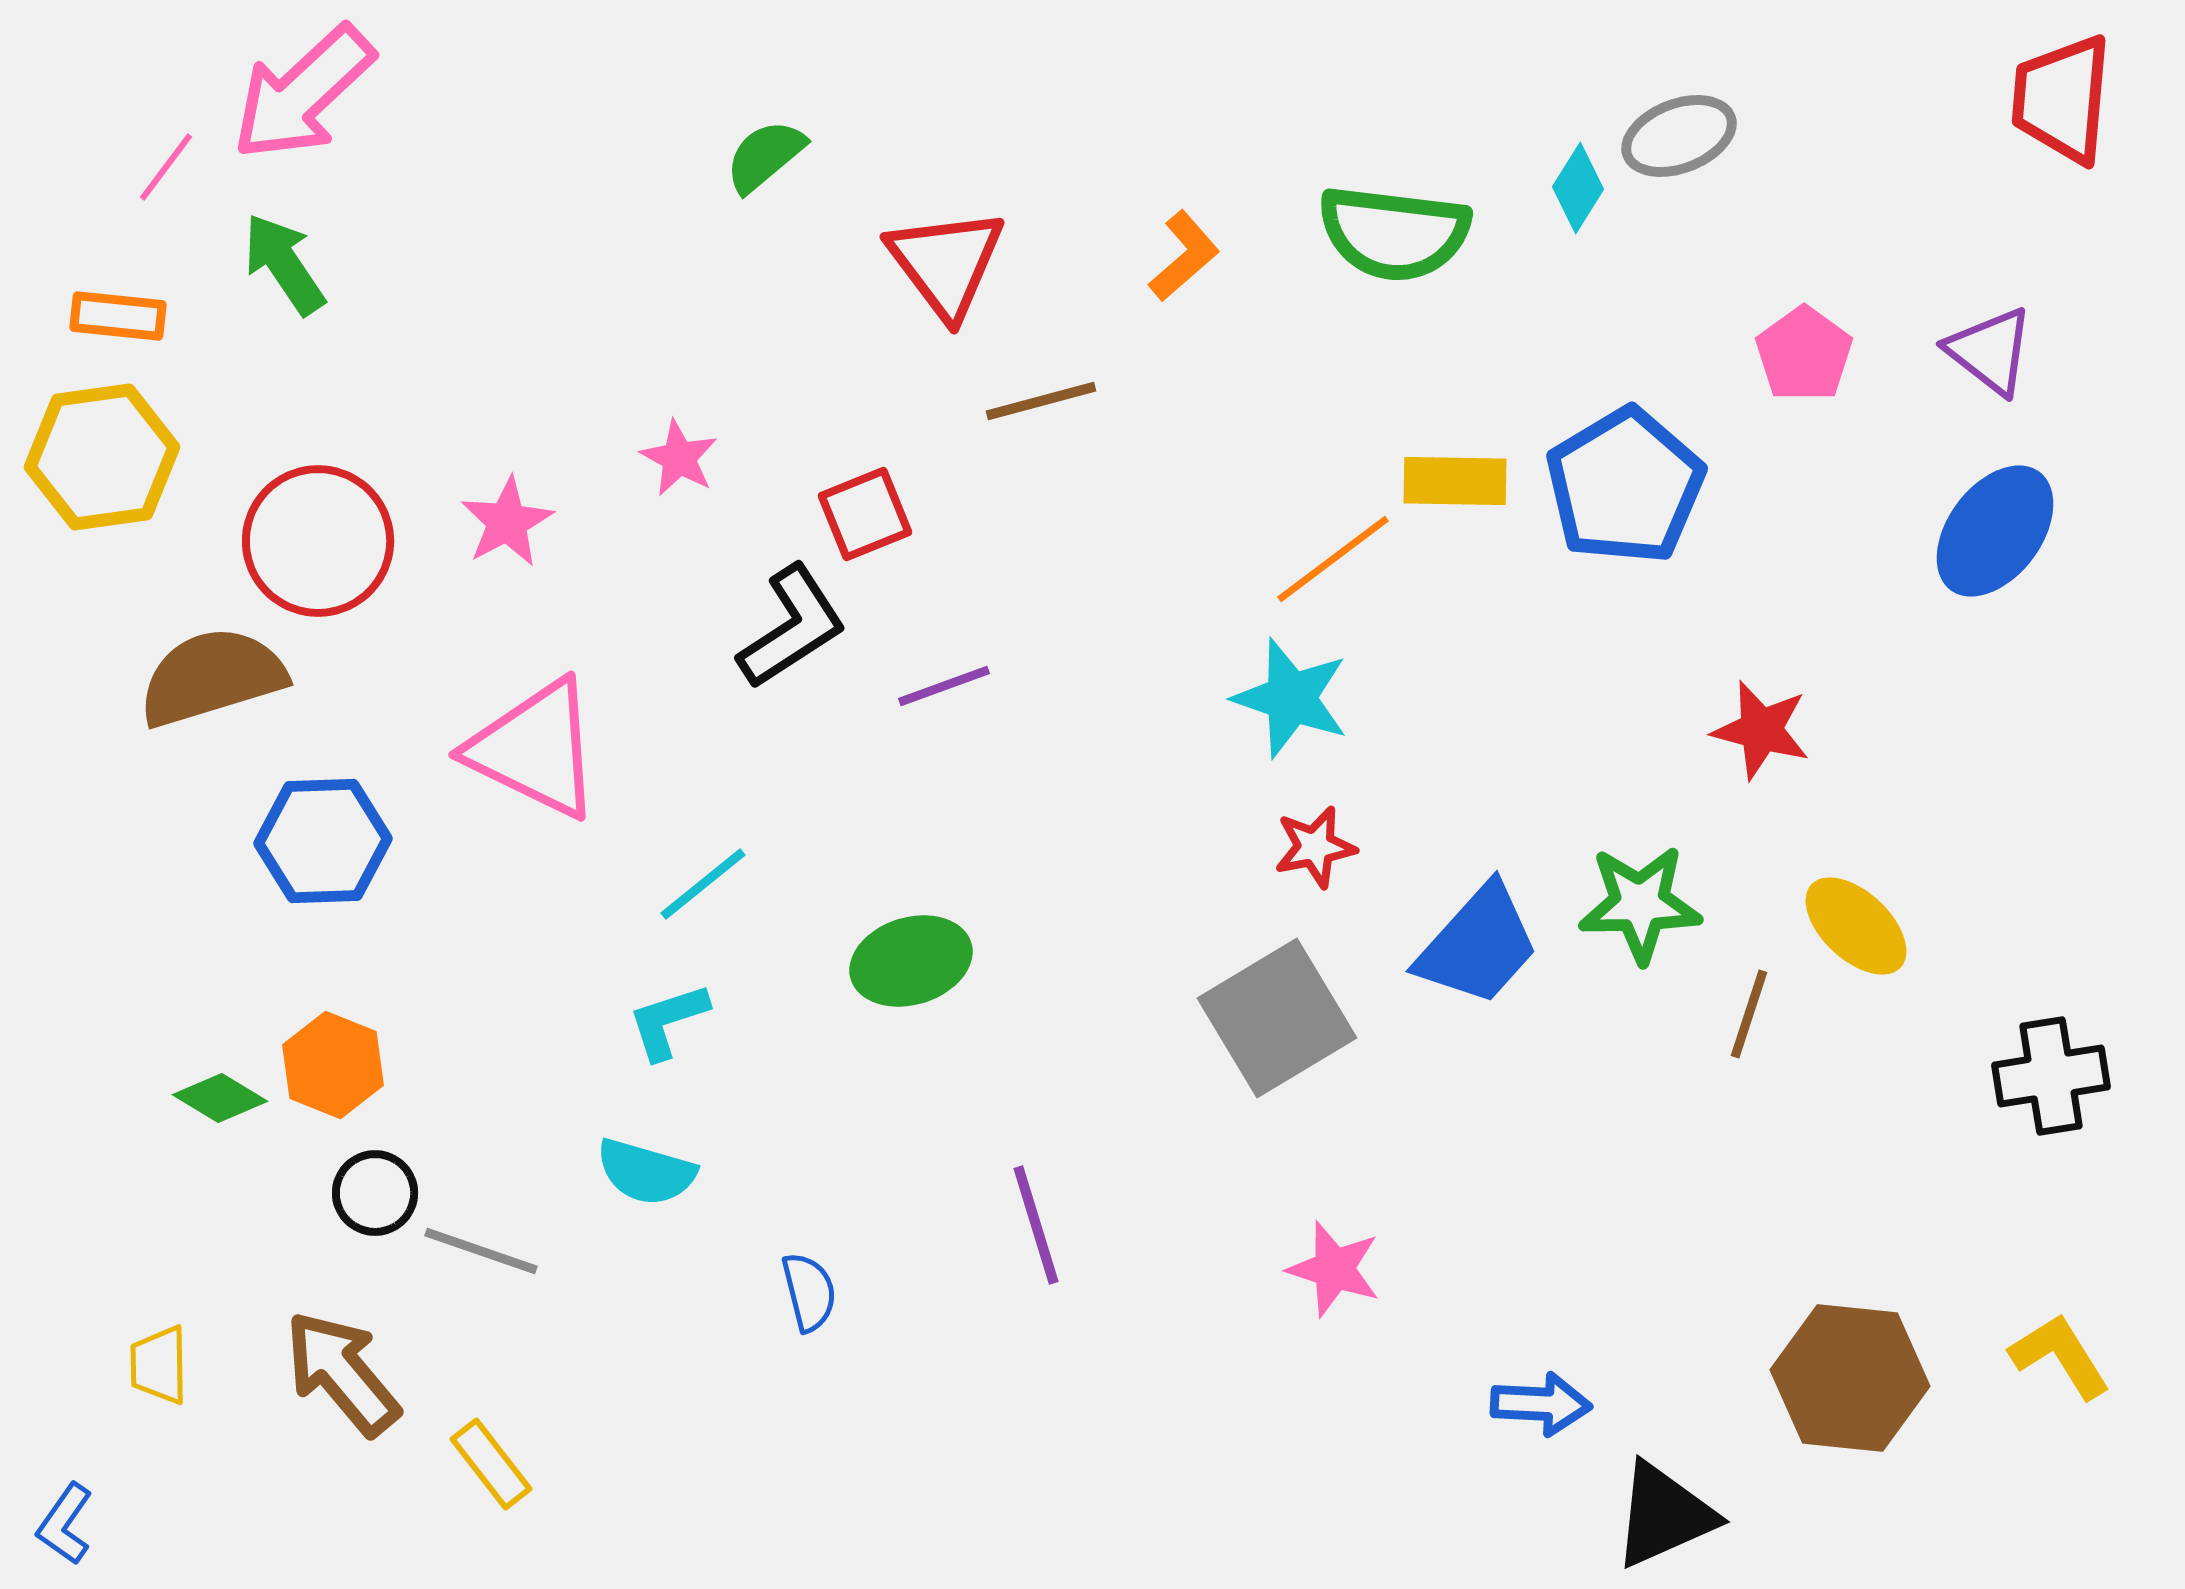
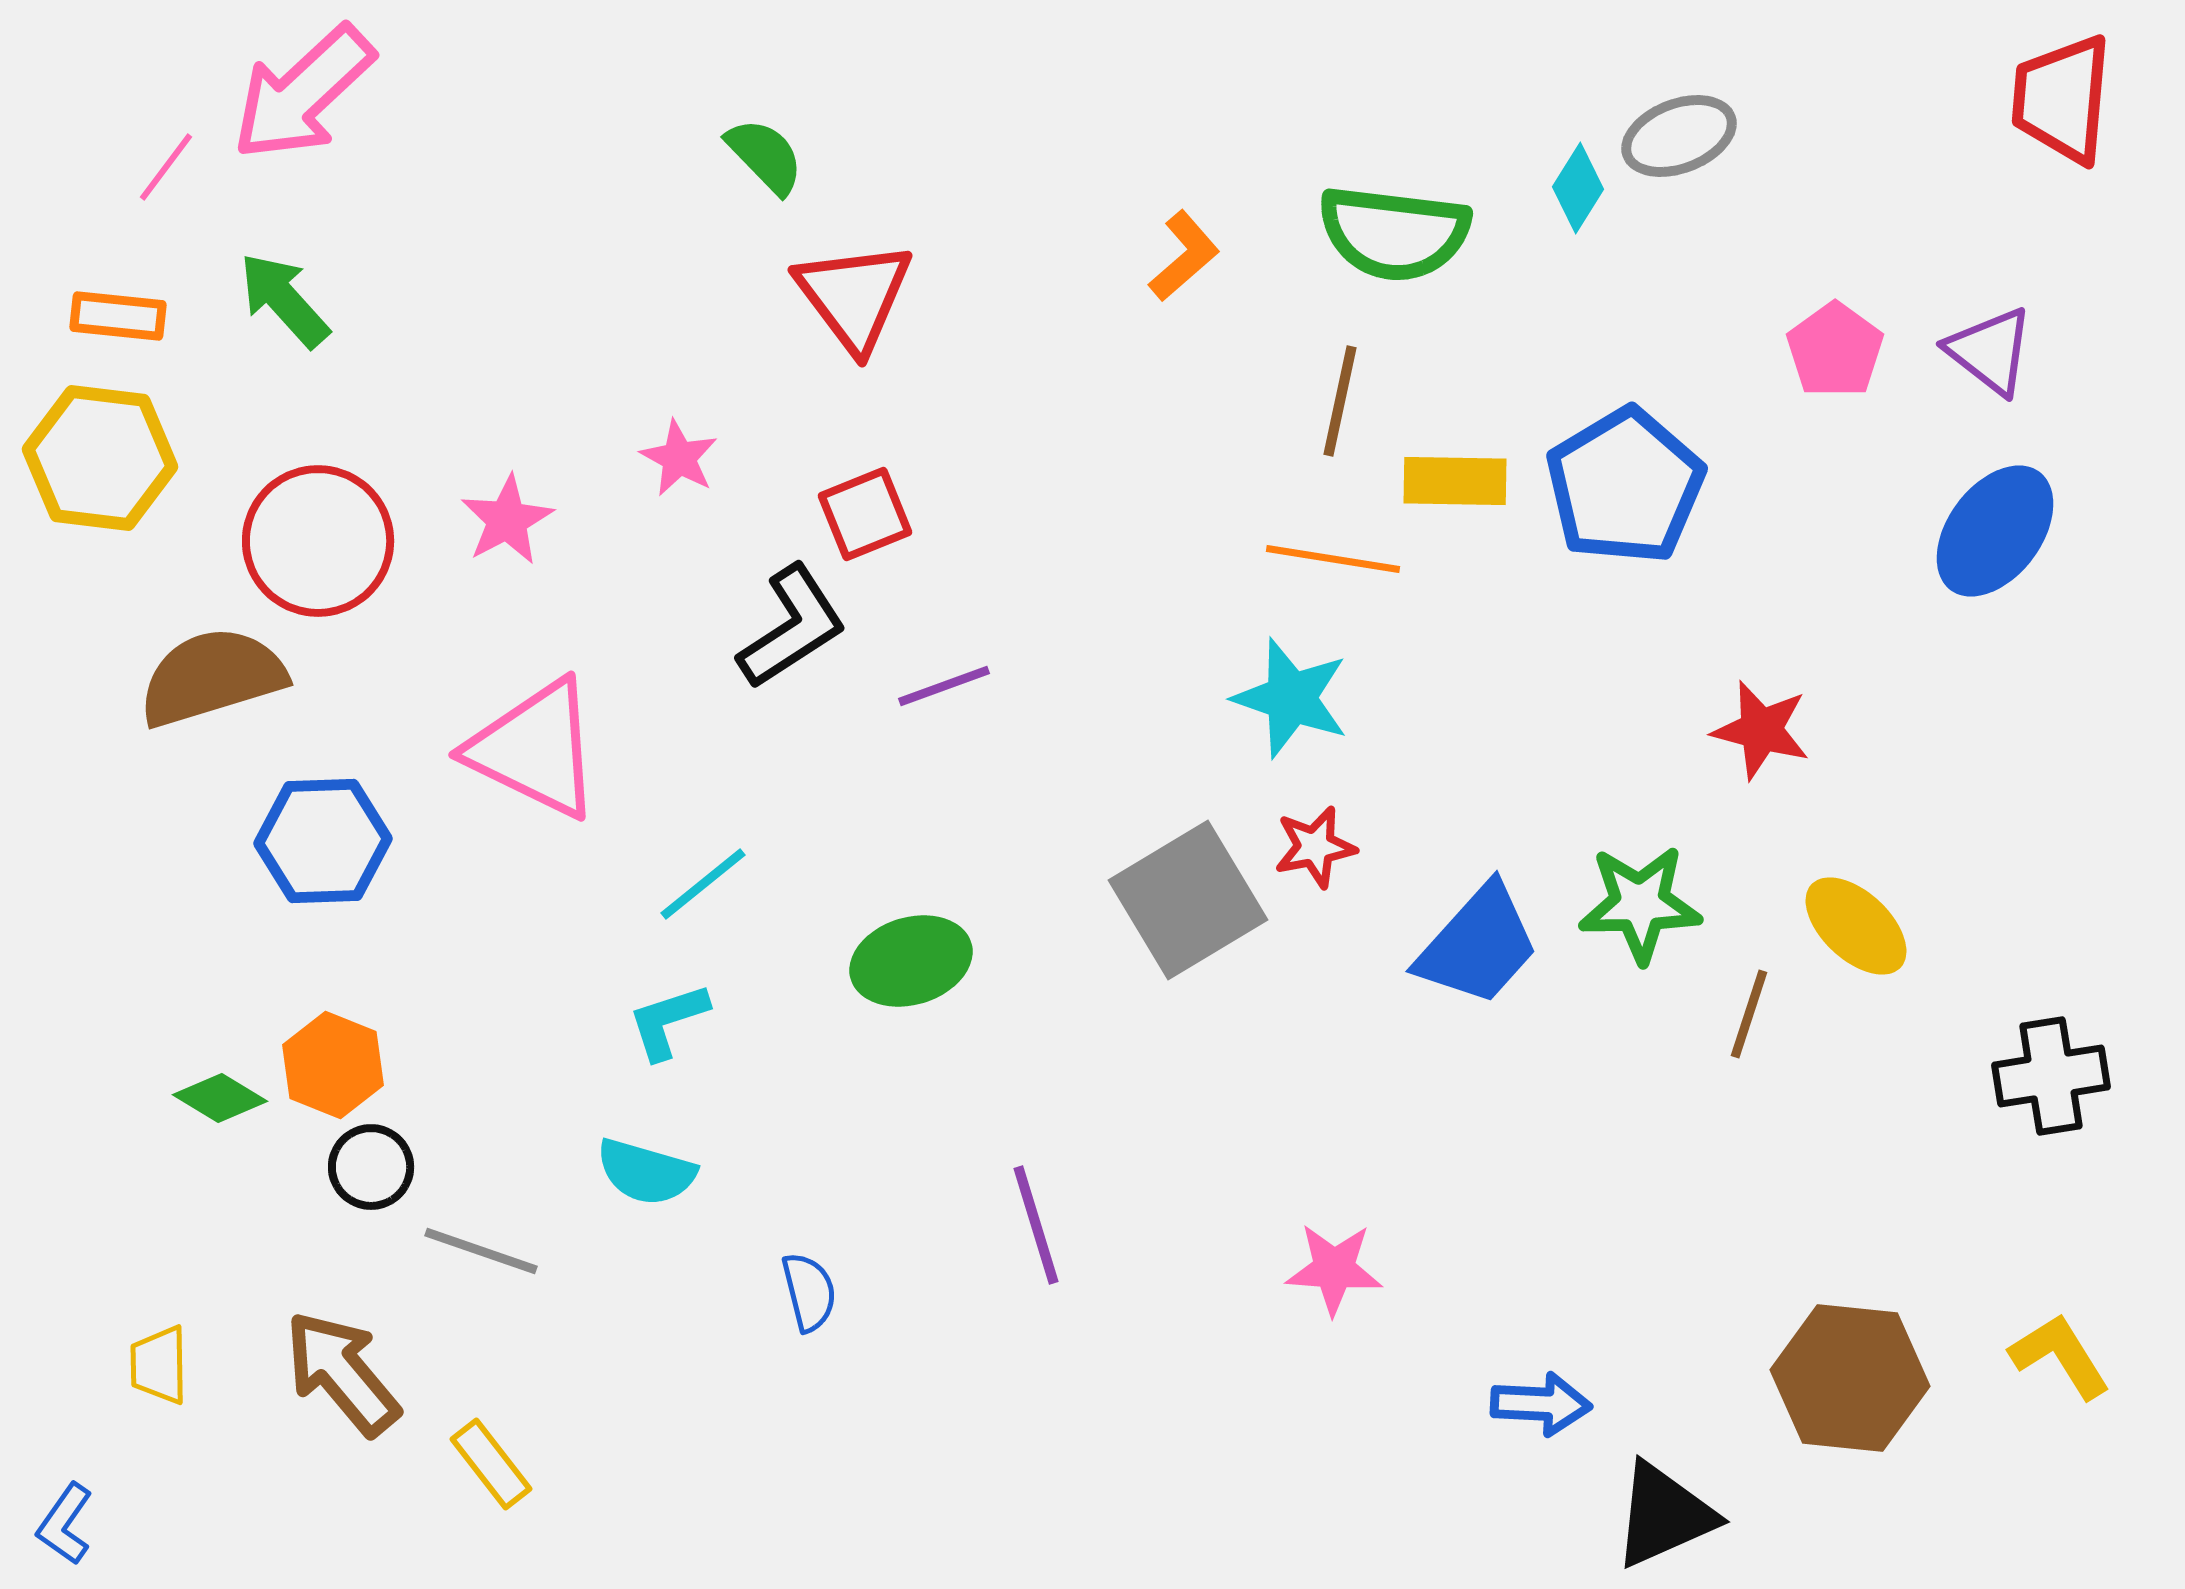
green semicircle at (765, 156): rotated 86 degrees clockwise
red triangle at (946, 263): moved 92 px left, 33 px down
green arrow at (284, 264): moved 36 px down; rotated 8 degrees counterclockwise
pink pentagon at (1804, 354): moved 31 px right, 4 px up
brown line at (1041, 401): moved 299 px right; rotated 63 degrees counterclockwise
yellow hexagon at (102, 457): moved 2 px left, 1 px down; rotated 15 degrees clockwise
pink star at (507, 522): moved 2 px up
orange line at (1333, 559): rotated 46 degrees clockwise
gray square at (1277, 1018): moved 89 px left, 118 px up
black circle at (375, 1193): moved 4 px left, 26 px up
pink star at (1334, 1269): rotated 14 degrees counterclockwise
